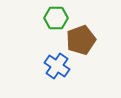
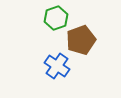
green hexagon: rotated 20 degrees counterclockwise
